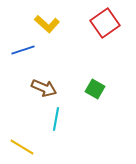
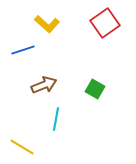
brown arrow: moved 3 px up; rotated 45 degrees counterclockwise
